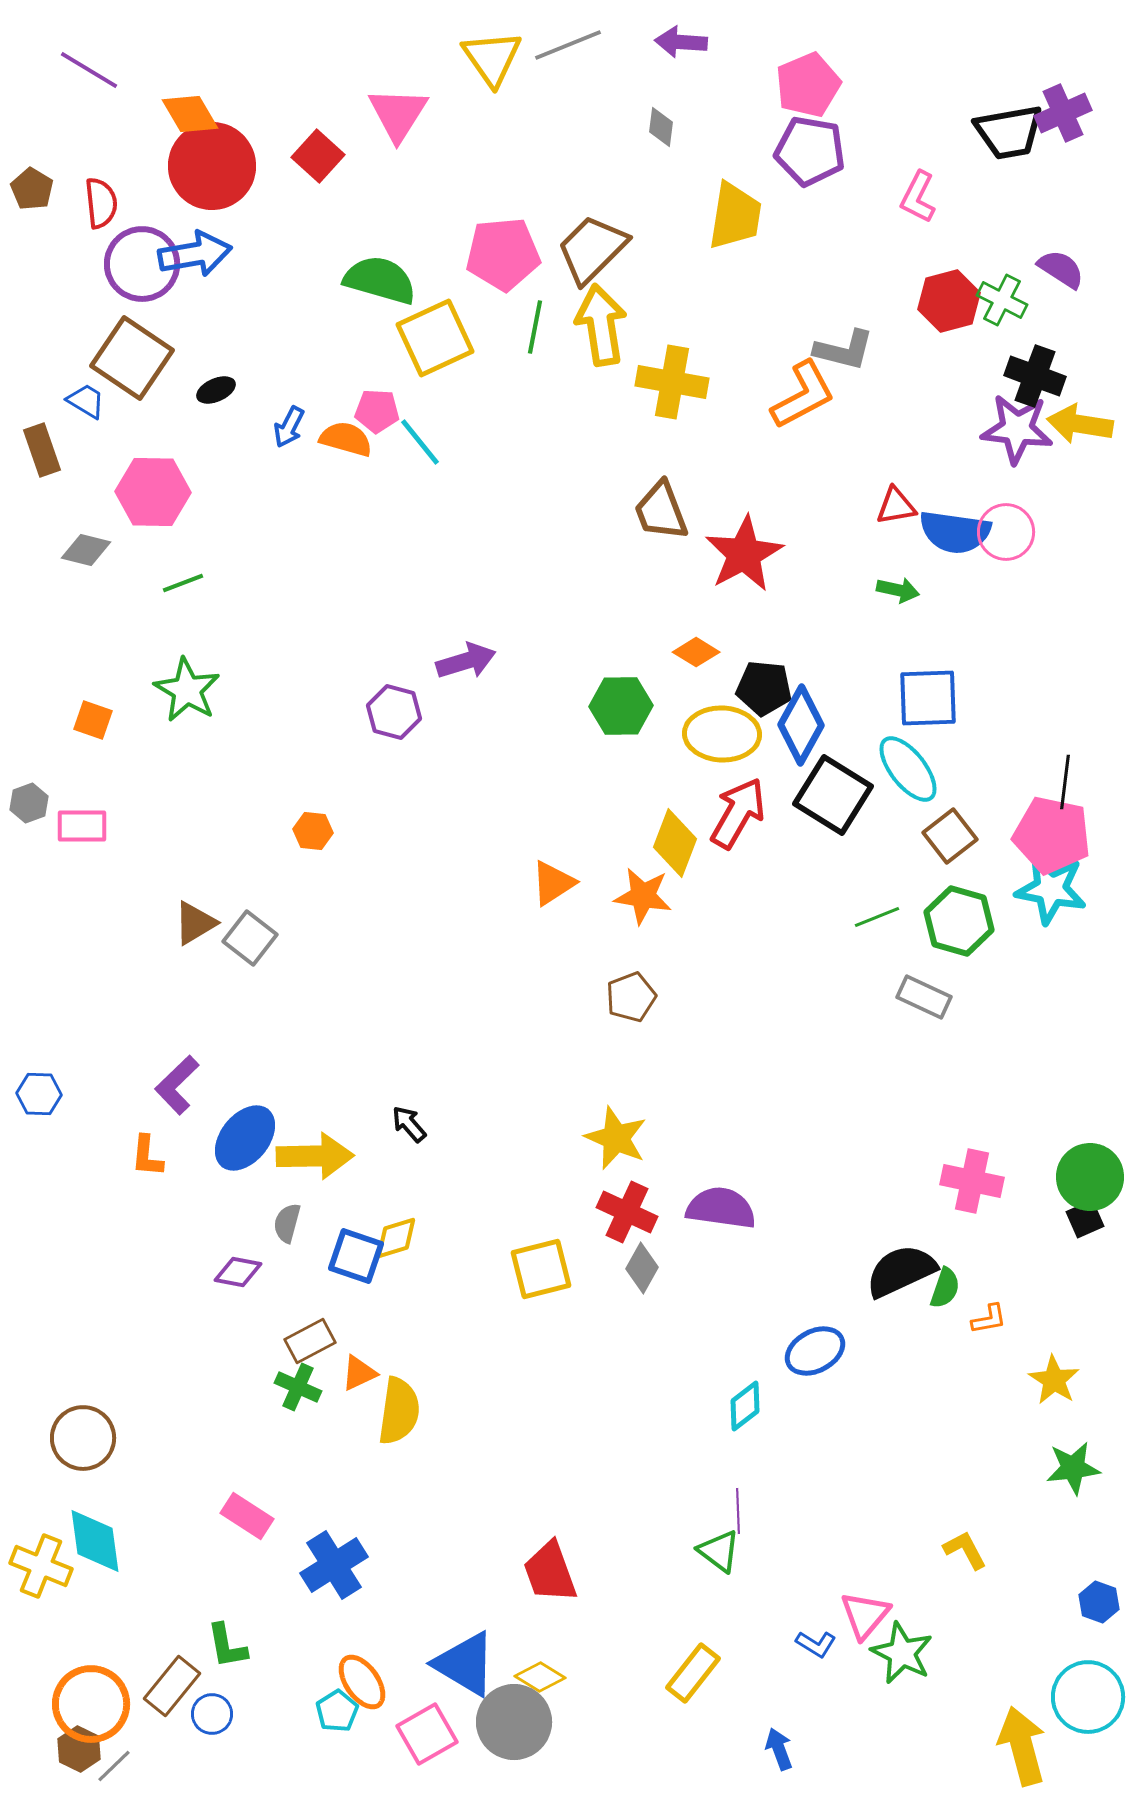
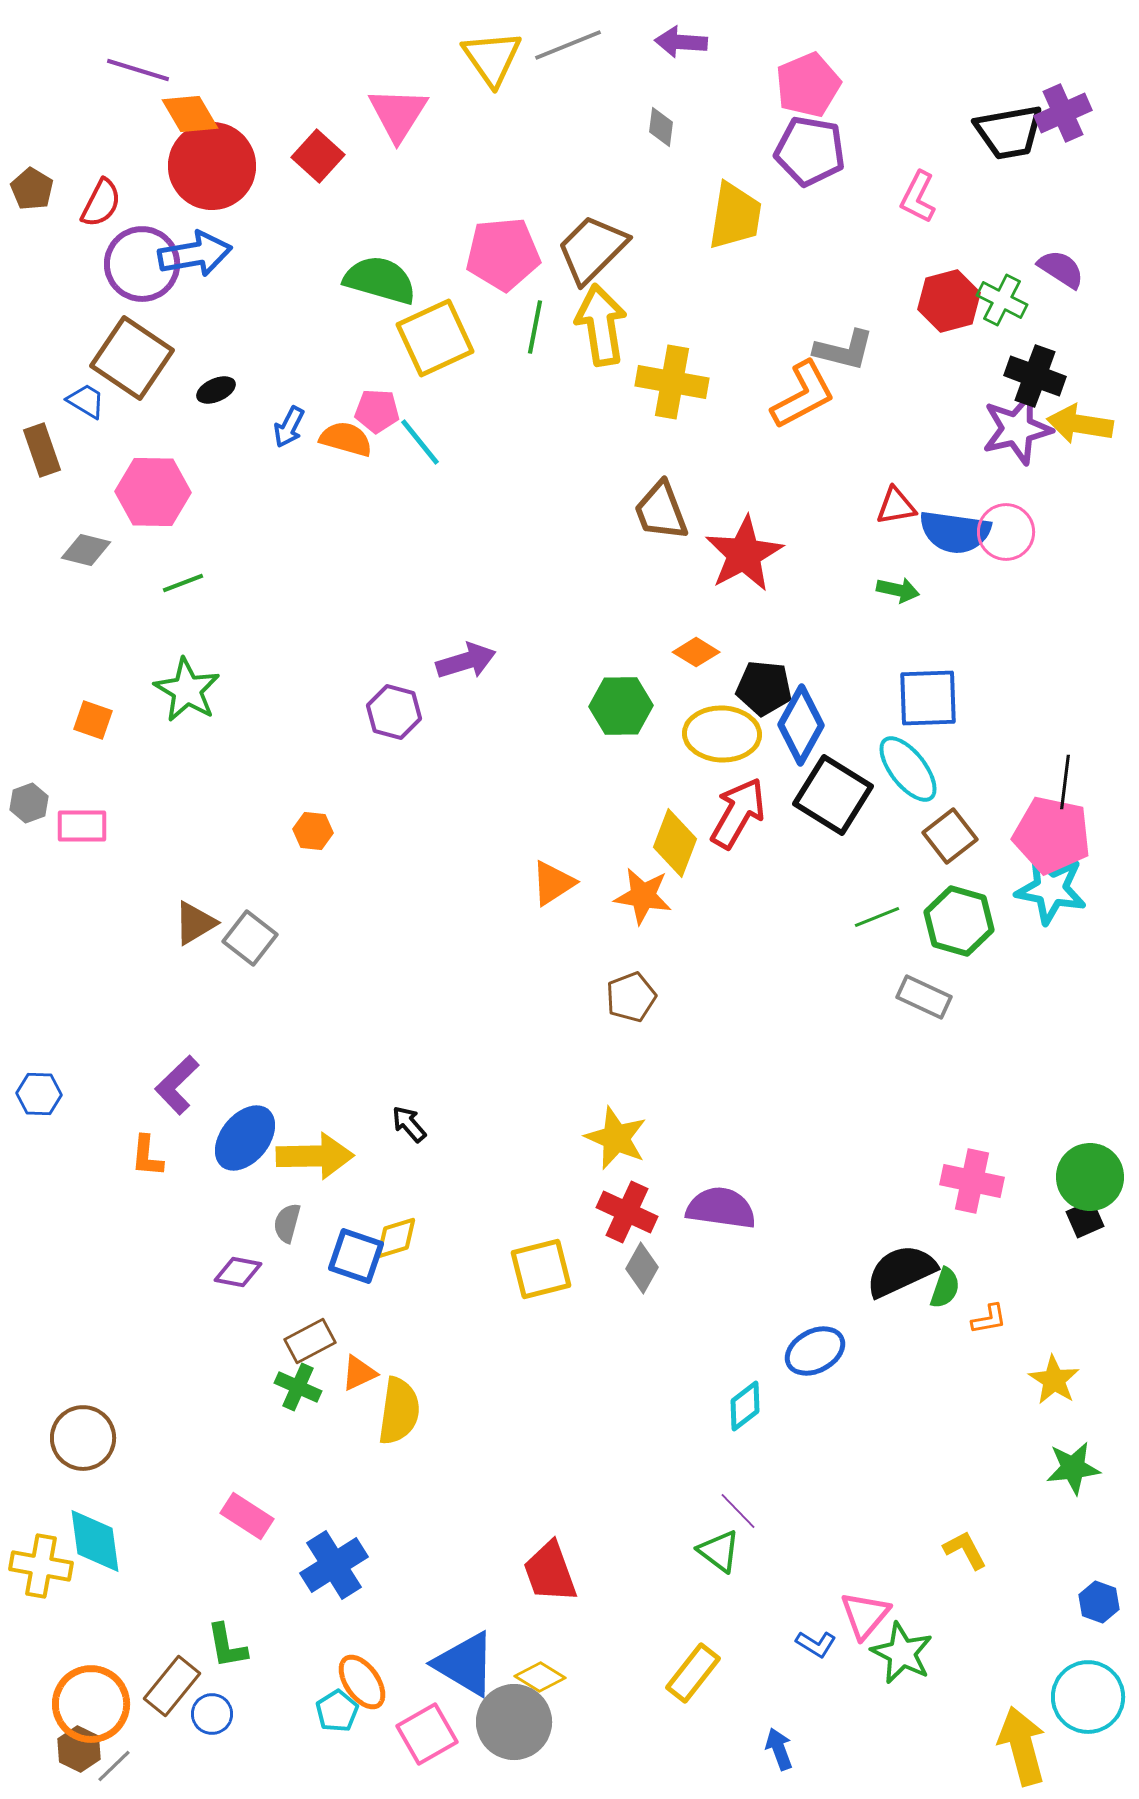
purple line at (89, 70): moved 49 px right; rotated 14 degrees counterclockwise
red semicircle at (101, 203): rotated 33 degrees clockwise
purple star at (1017, 429): rotated 20 degrees counterclockwise
purple line at (738, 1511): rotated 42 degrees counterclockwise
yellow cross at (41, 1566): rotated 12 degrees counterclockwise
